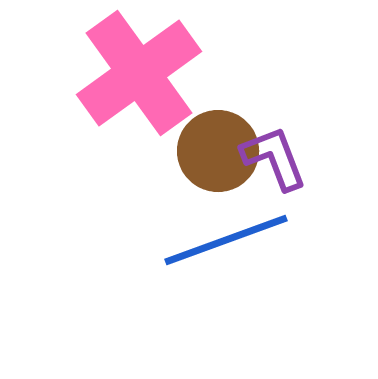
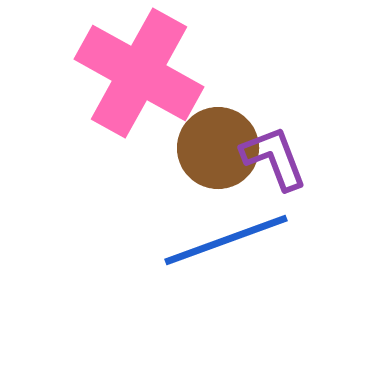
pink cross: rotated 25 degrees counterclockwise
brown circle: moved 3 px up
